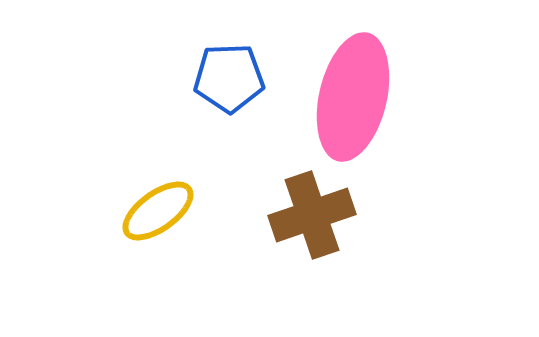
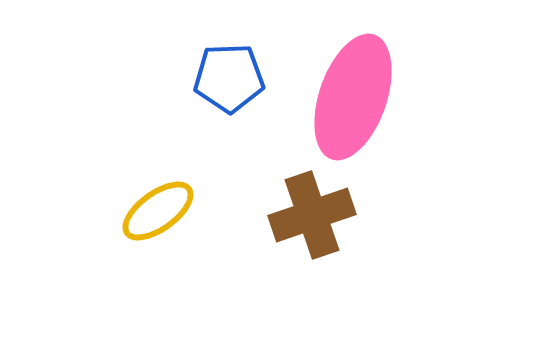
pink ellipse: rotated 6 degrees clockwise
